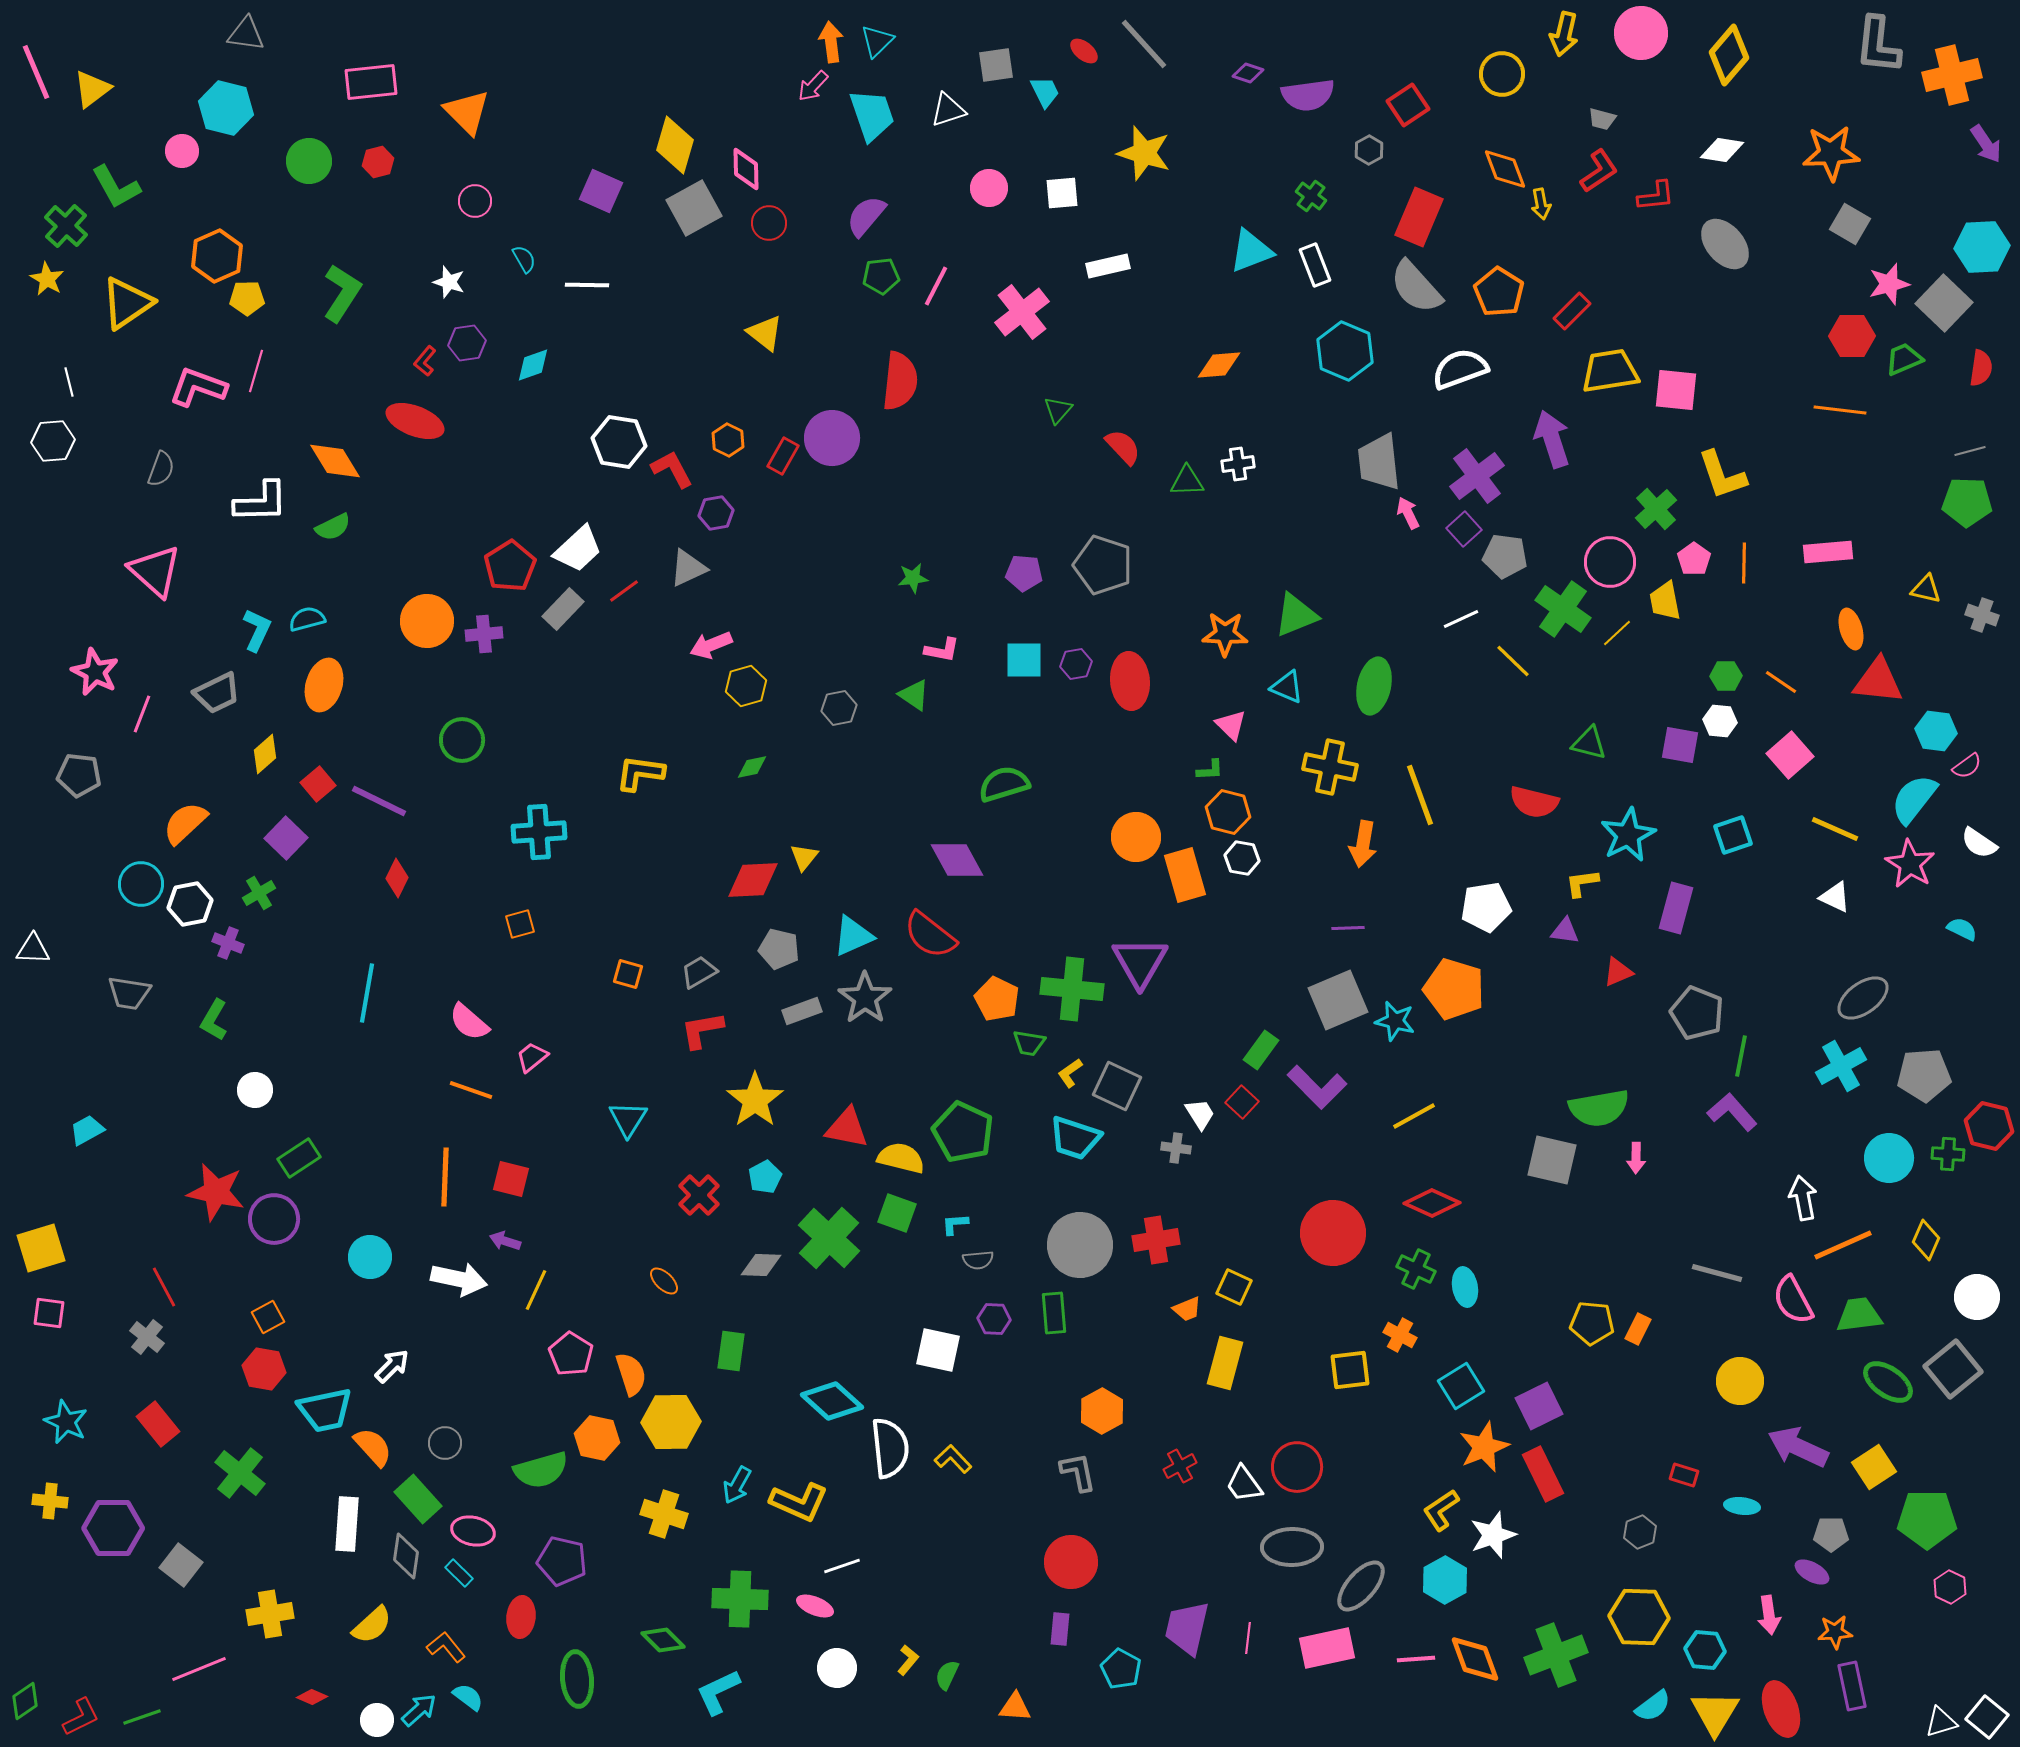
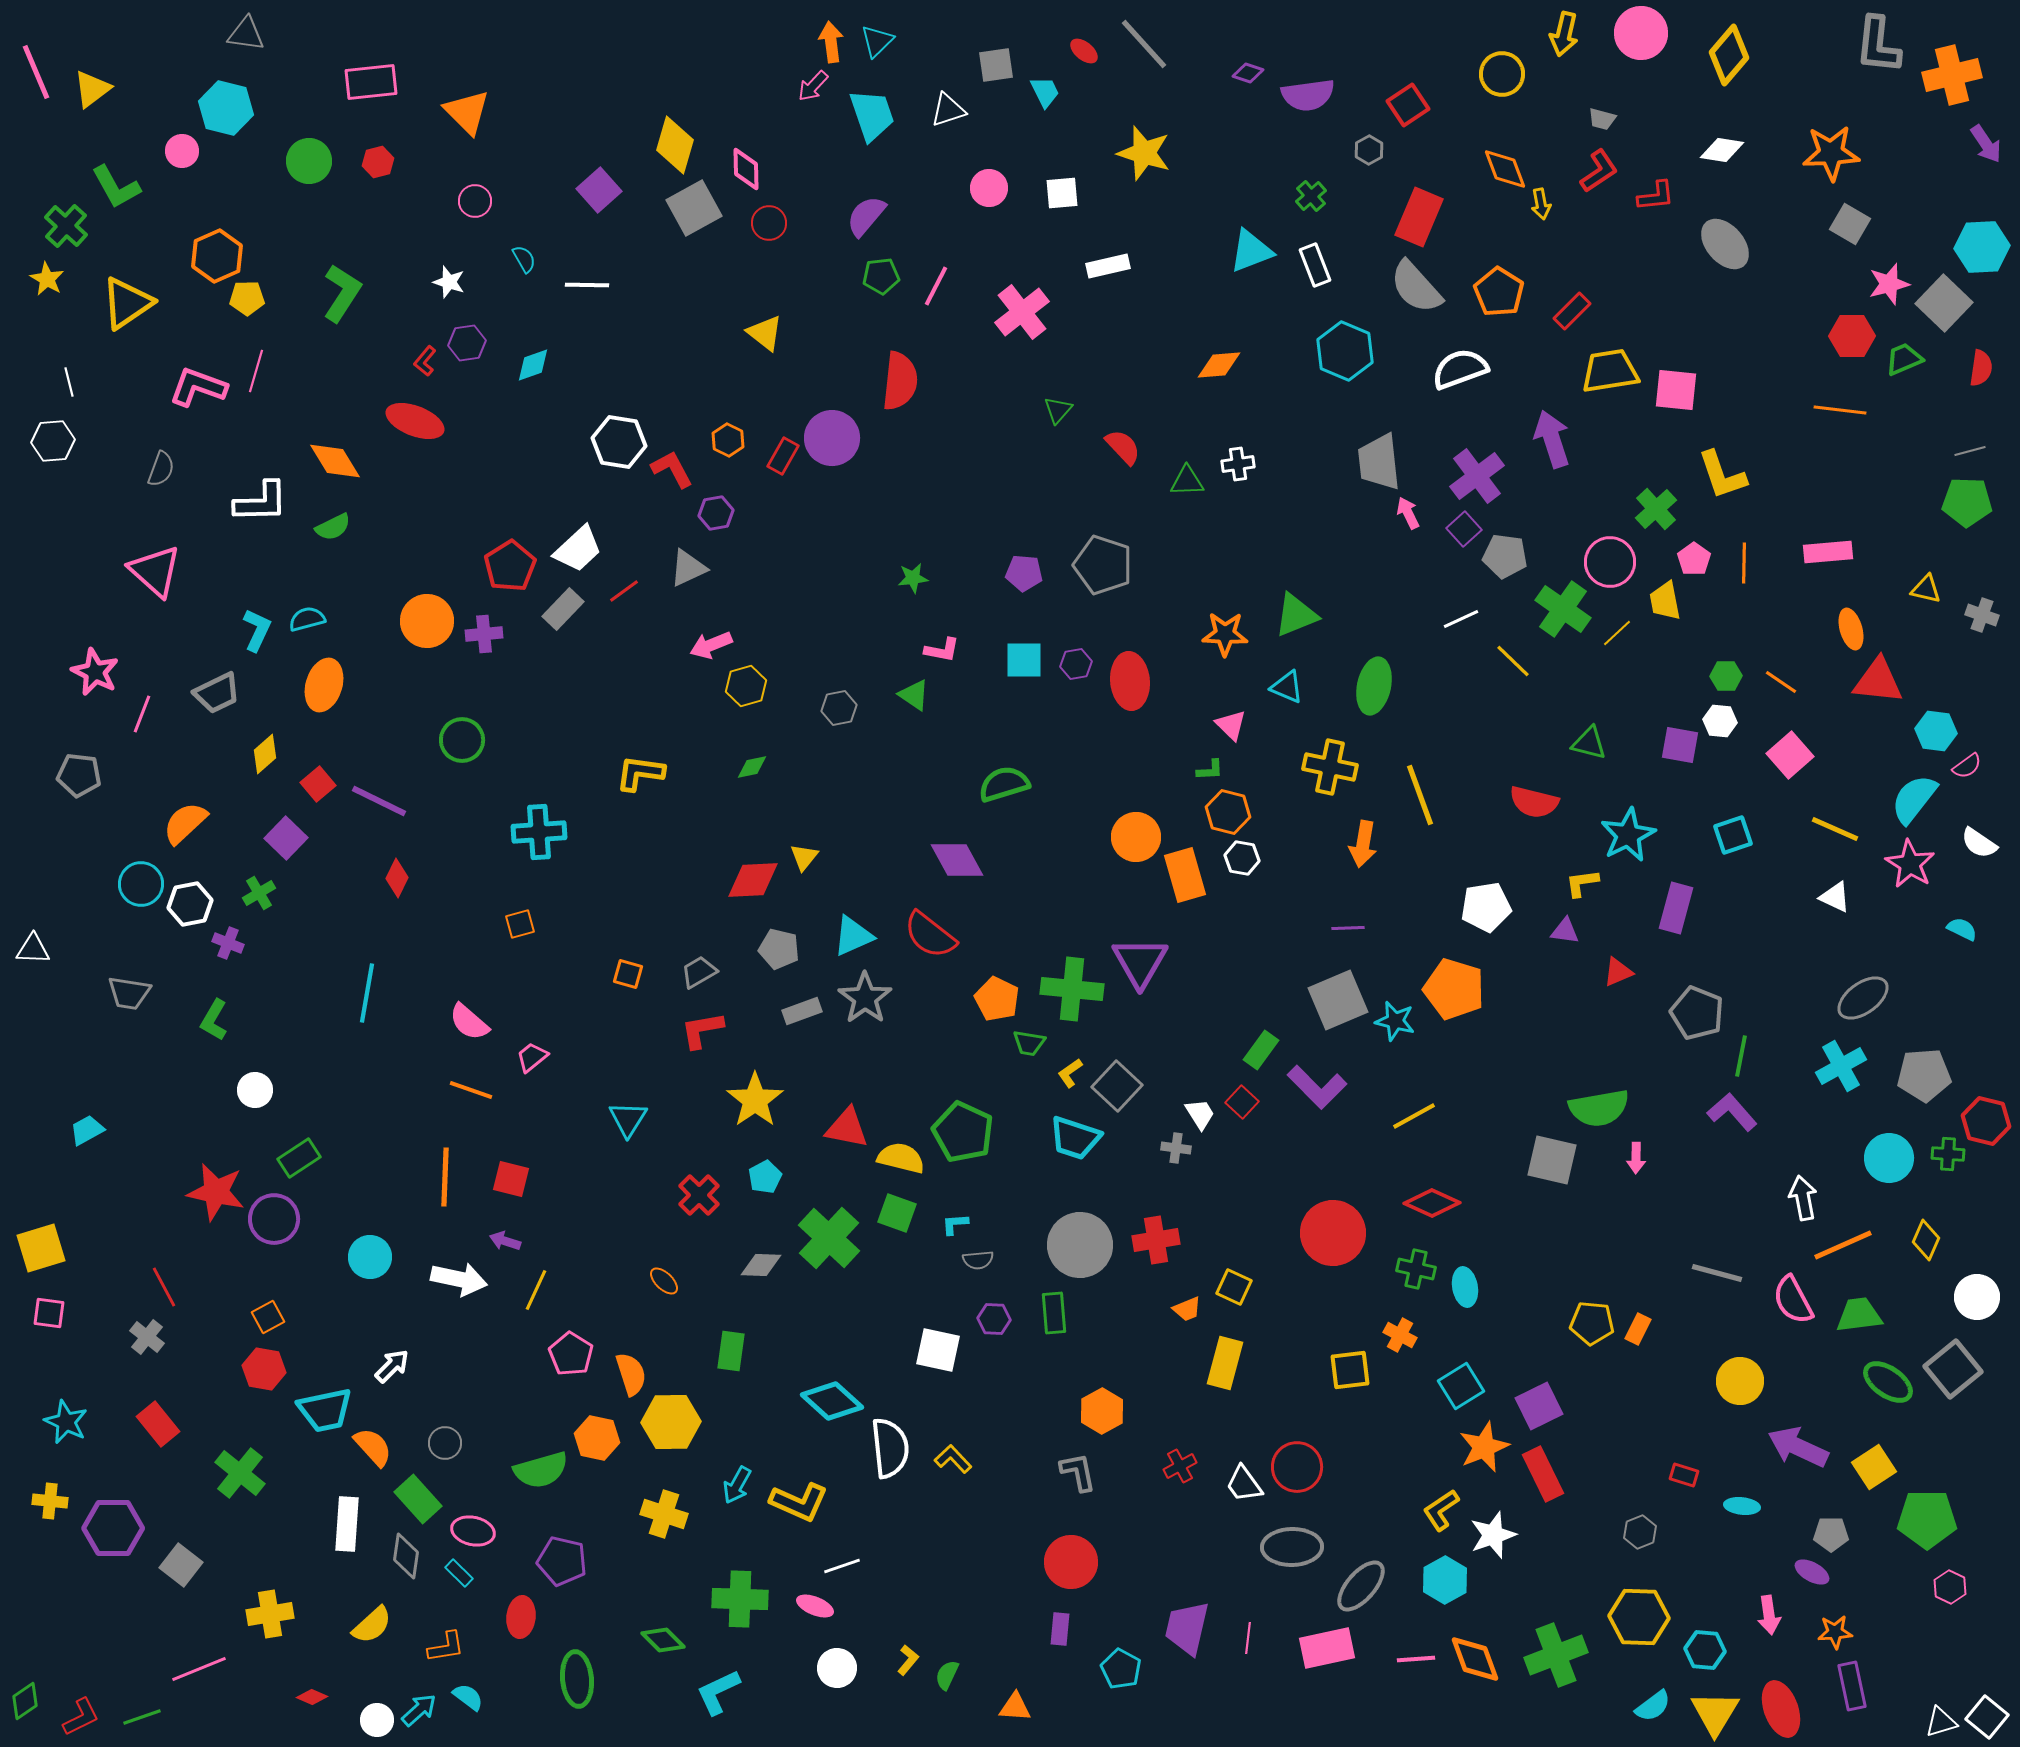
purple square at (601, 191): moved 2 px left, 1 px up; rotated 24 degrees clockwise
green cross at (1311, 196): rotated 12 degrees clockwise
gray square at (1117, 1086): rotated 18 degrees clockwise
red hexagon at (1989, 1126): moved 3 px left, 5 px up
green cross at (1416, 1269): rotated 12 degrees counterclockwise
orange L-shape at (446, 1647): rotated 120 degrees clockwise
